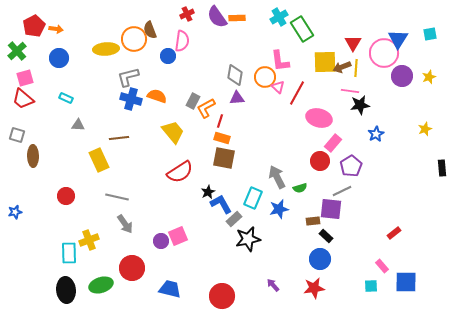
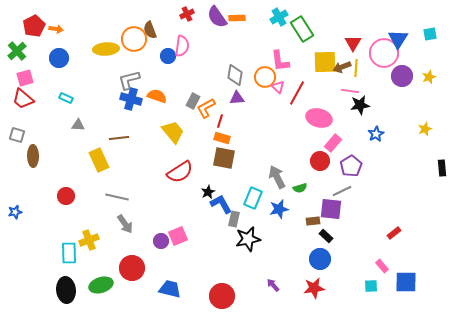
pink semicircle at (182, 41): moved 5 px down
gray L-shape at (128, 77): moved 1 px right, 3 px down
gray rectangle at (234, 219): rotated 35 degrees counterclockwise
